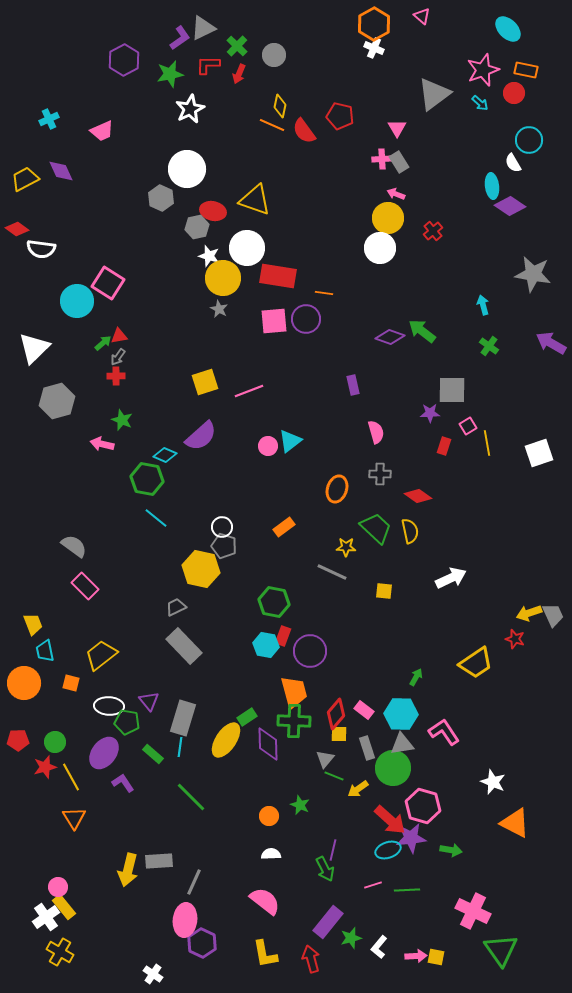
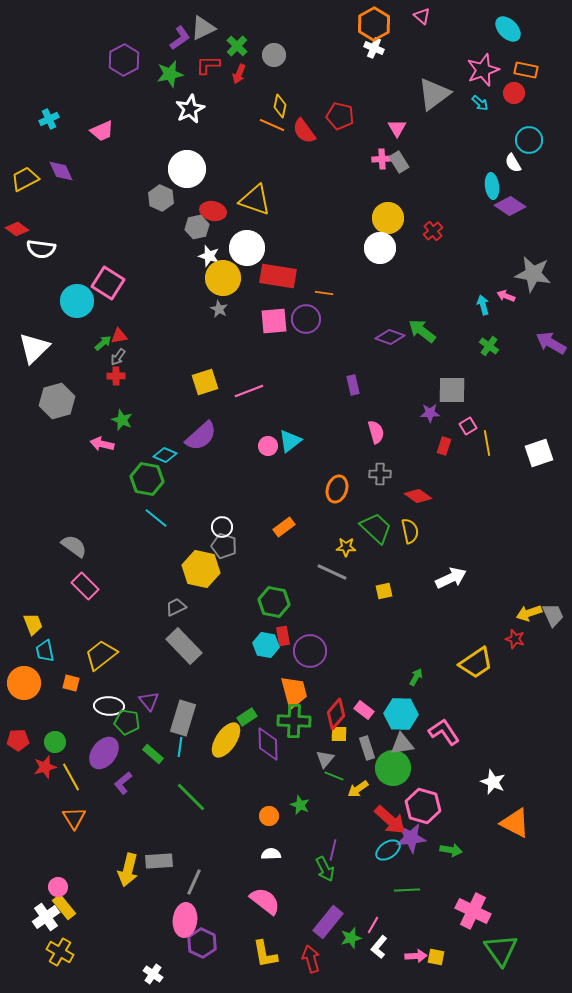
pink arrow at (396, 194): moved 110 px right, 102 px down
yellow square at (384, 591): rotated 18 degrees counterclockwise
red rectangle at (283, 636): rotated 30 degrees counterclockwise
purple L-shape at (123, 783): rotated 95 degrees counterclockwise
cyan ellipse at (388, 850): rotated 15 degrees counterclockwise
pink line at (373, 885): moved 40 px down; rotated 42 degrees counterclockwise
